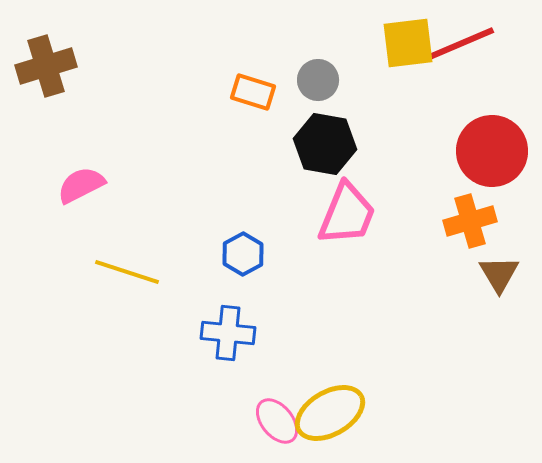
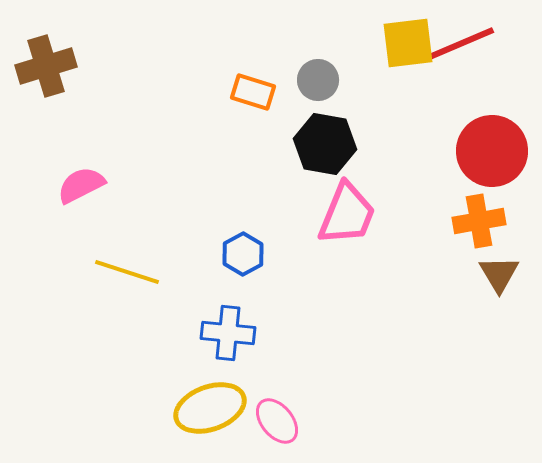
orange cross: moved 9 px right; rotated 6 degrees clockwise
yellow ellipse: moved 120 px left, 5 px up; rotated 10 degrees clockwise
